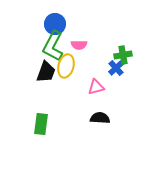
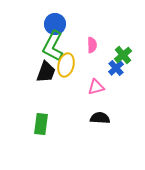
pink semicircle: moved 13 px right; rotated 91 degrees counterclockwise
green cross: rotated 30 degrees counterclockwise
yellow ellipse: moved 1 px up
